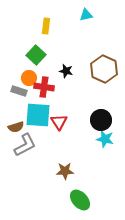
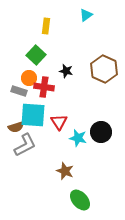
cyan triangle: rotated 24 degrees counterclockwise
cyan square: moved 5 px left
black circle: moved 12 px down
cyan star: moved 27 px left, 1 px up
brown star: rotated 24 degrees clockwise
